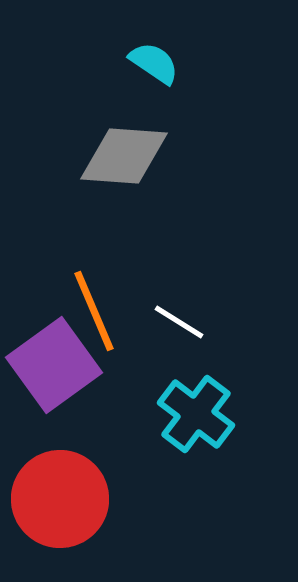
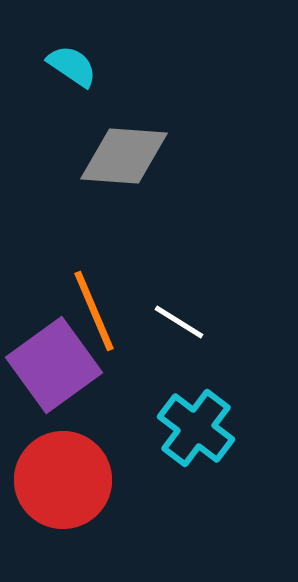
cyan semicircle: moved 82 px left, 3 px down
cyan cross: moved 14 px down
red circle: moved 3 px right, 19 px up
